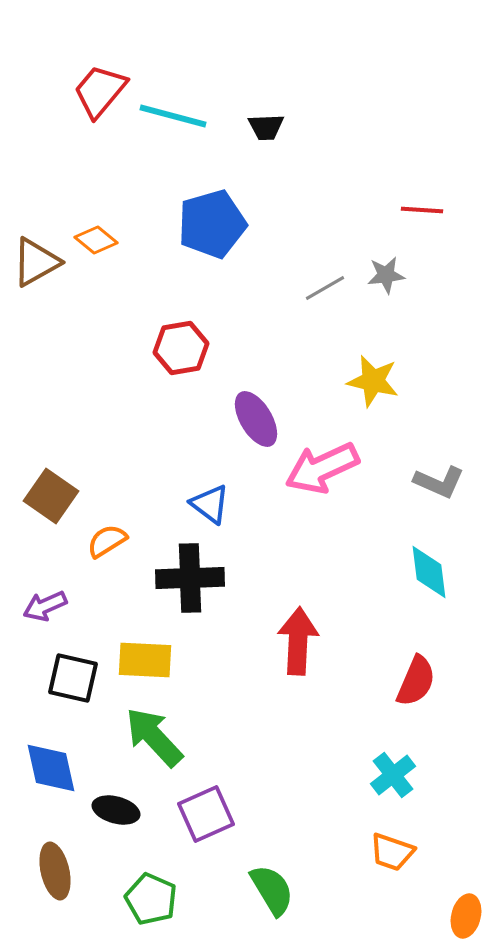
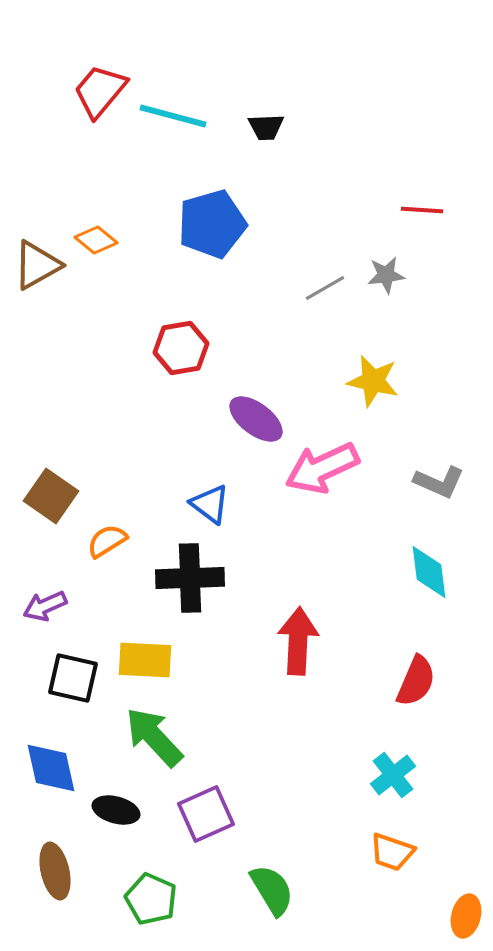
brown triangle: moved 1 px right, 3 px down
purple ellipse: rotated 22 degrees counterclockwise
